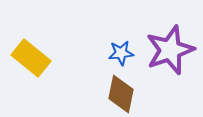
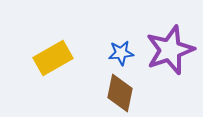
yellow rectangle: moved 22 px right; rotated 69 degrees counterclockwise
brown diamond: moved 1 px left, 1 px up
